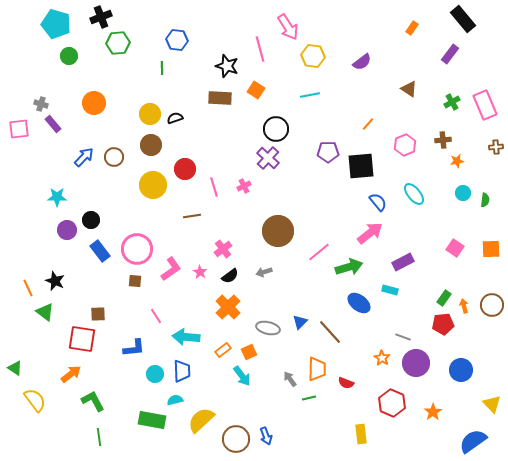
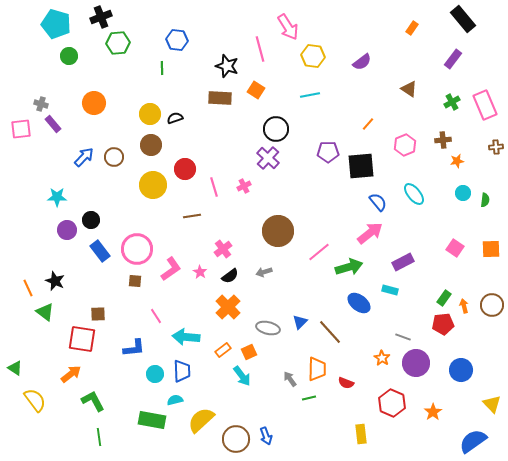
purple rectangle at (450, 54): moved 3 px right, 5 px down
pink square at (19, 129): moved 2 px right
